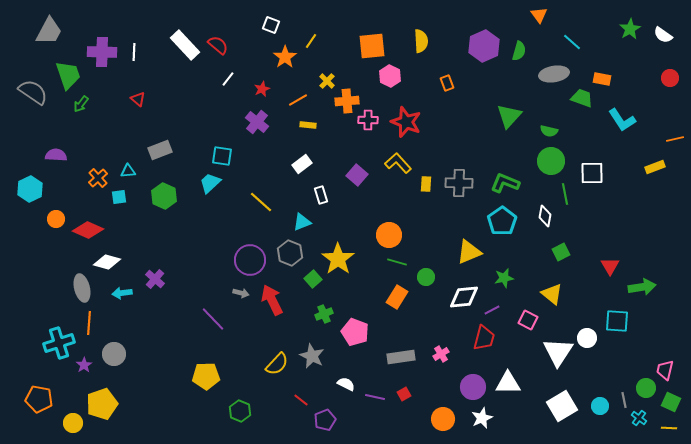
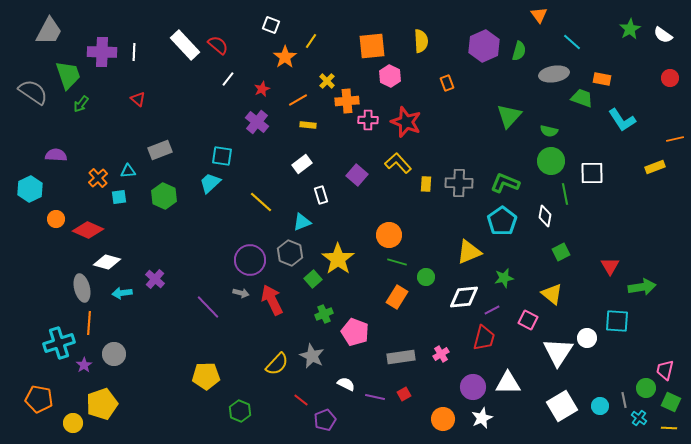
purple line at (213, 319): moved 5 px left, 12 px up
